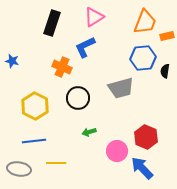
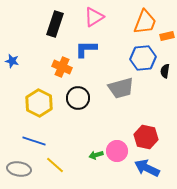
black rectangle: moved 3 px right, 1 px down
blue L-shape: moved 1 px right, 2 px down; rotated 25 degrees clockwise
yellow hexagon: moved 4 px right, 3 px up
green arrow: moved 7 px right, 23 px down
red hexagon: rotated 10 degrees counterclockwise
blue line: rotated 25 degrees clockwise
yellow line: moved 1 px left, 2 px down; rotated 42 degrees clockwise
blue arrow: moved 5 px right; rotated 20 degrees counterclockwise
